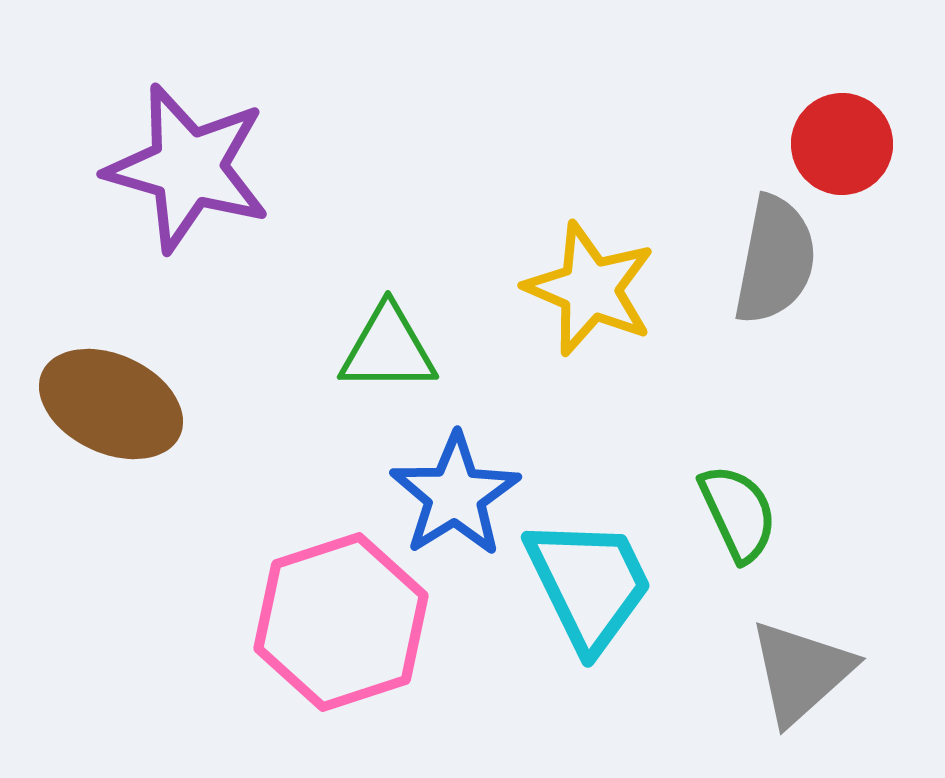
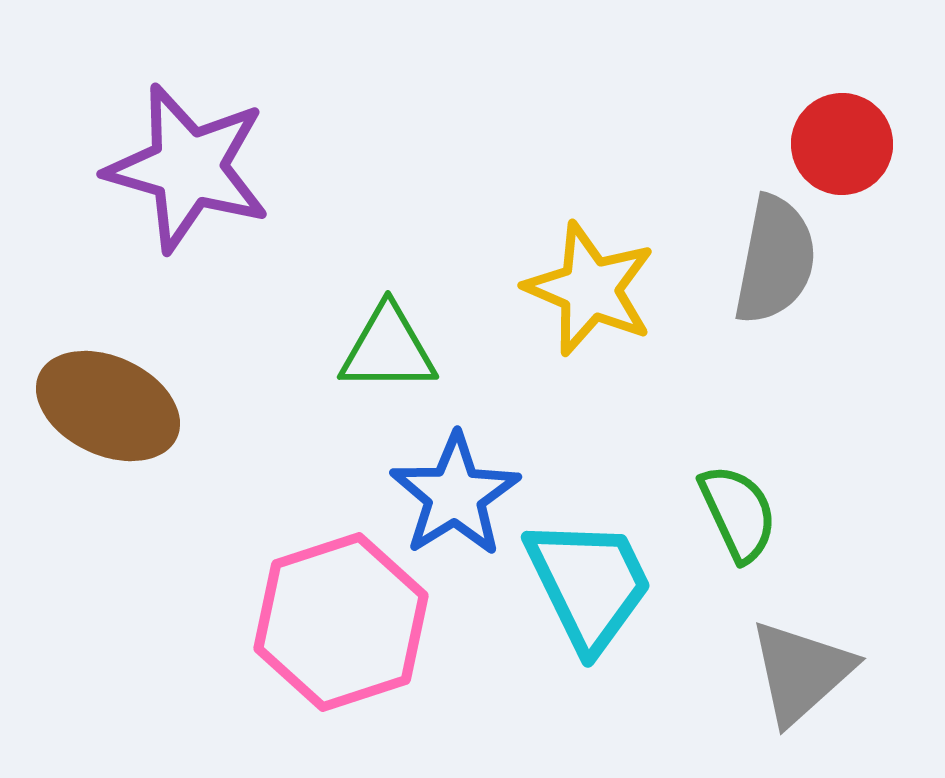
brown ellipse: moved 3 px left, 2 px down
